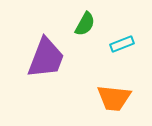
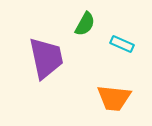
cyan rectangle: rotated 45 degrees clockwise
purple trapezoid: rotated 33 degrees counterclockwise
